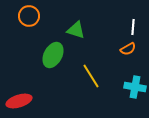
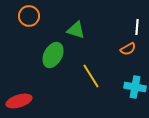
white line: moved 4 px right
